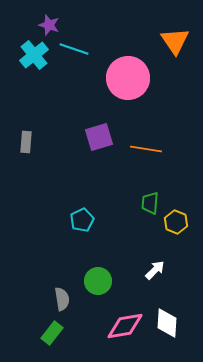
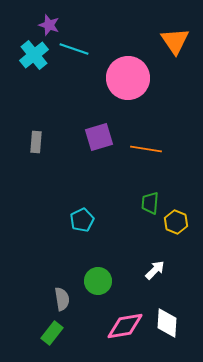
gray rectangle: moved 10 px right
